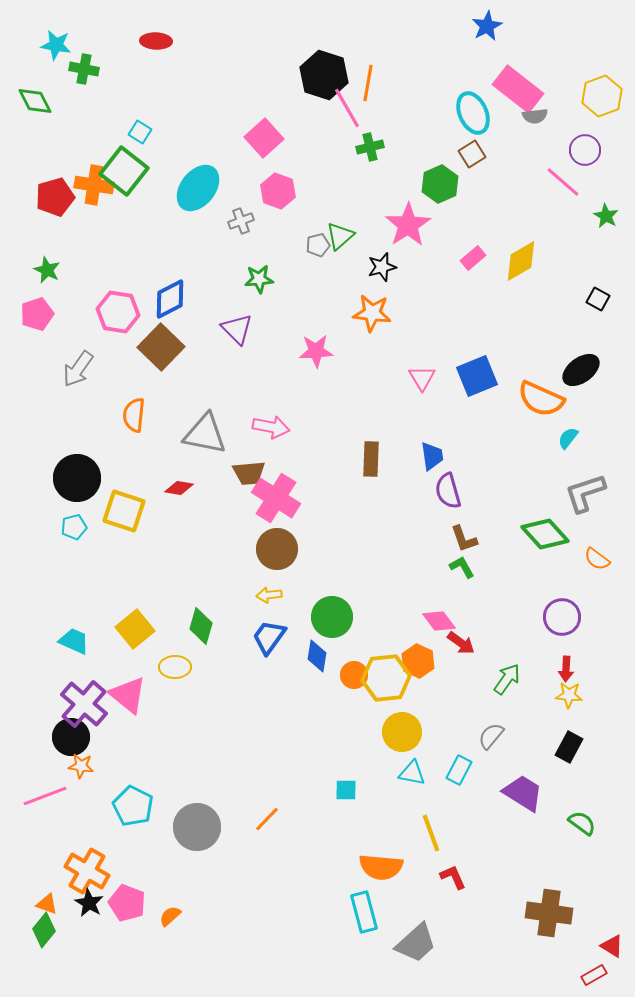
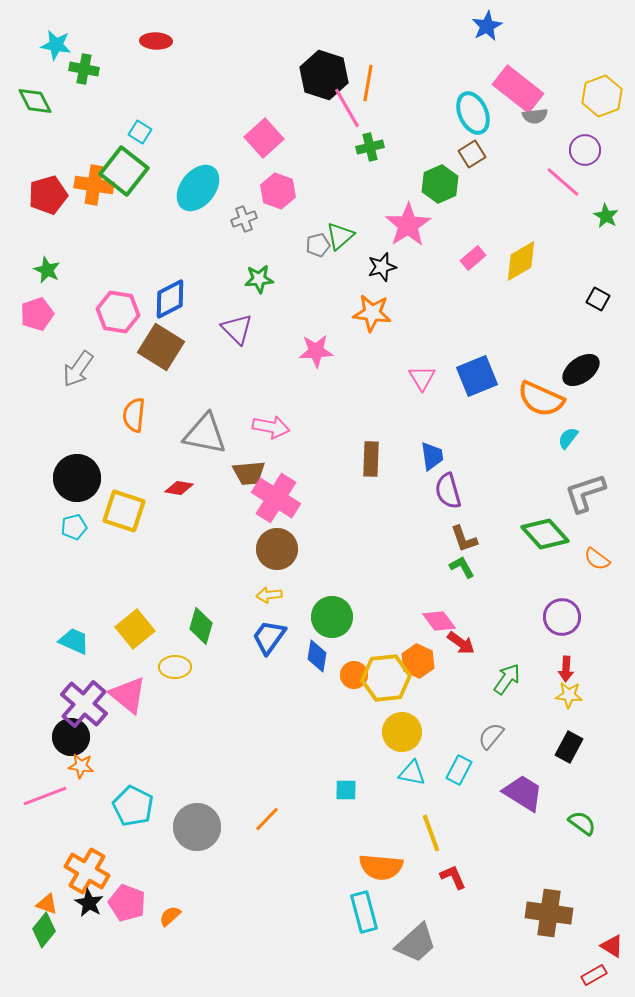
red pentagon at (55, 197): moved 7 px left, 2 px up
gray cross at (241, 221): moved 3 px right, 2 px up
brown square at (161, 347): rotated 12 degrees counterclockwise
